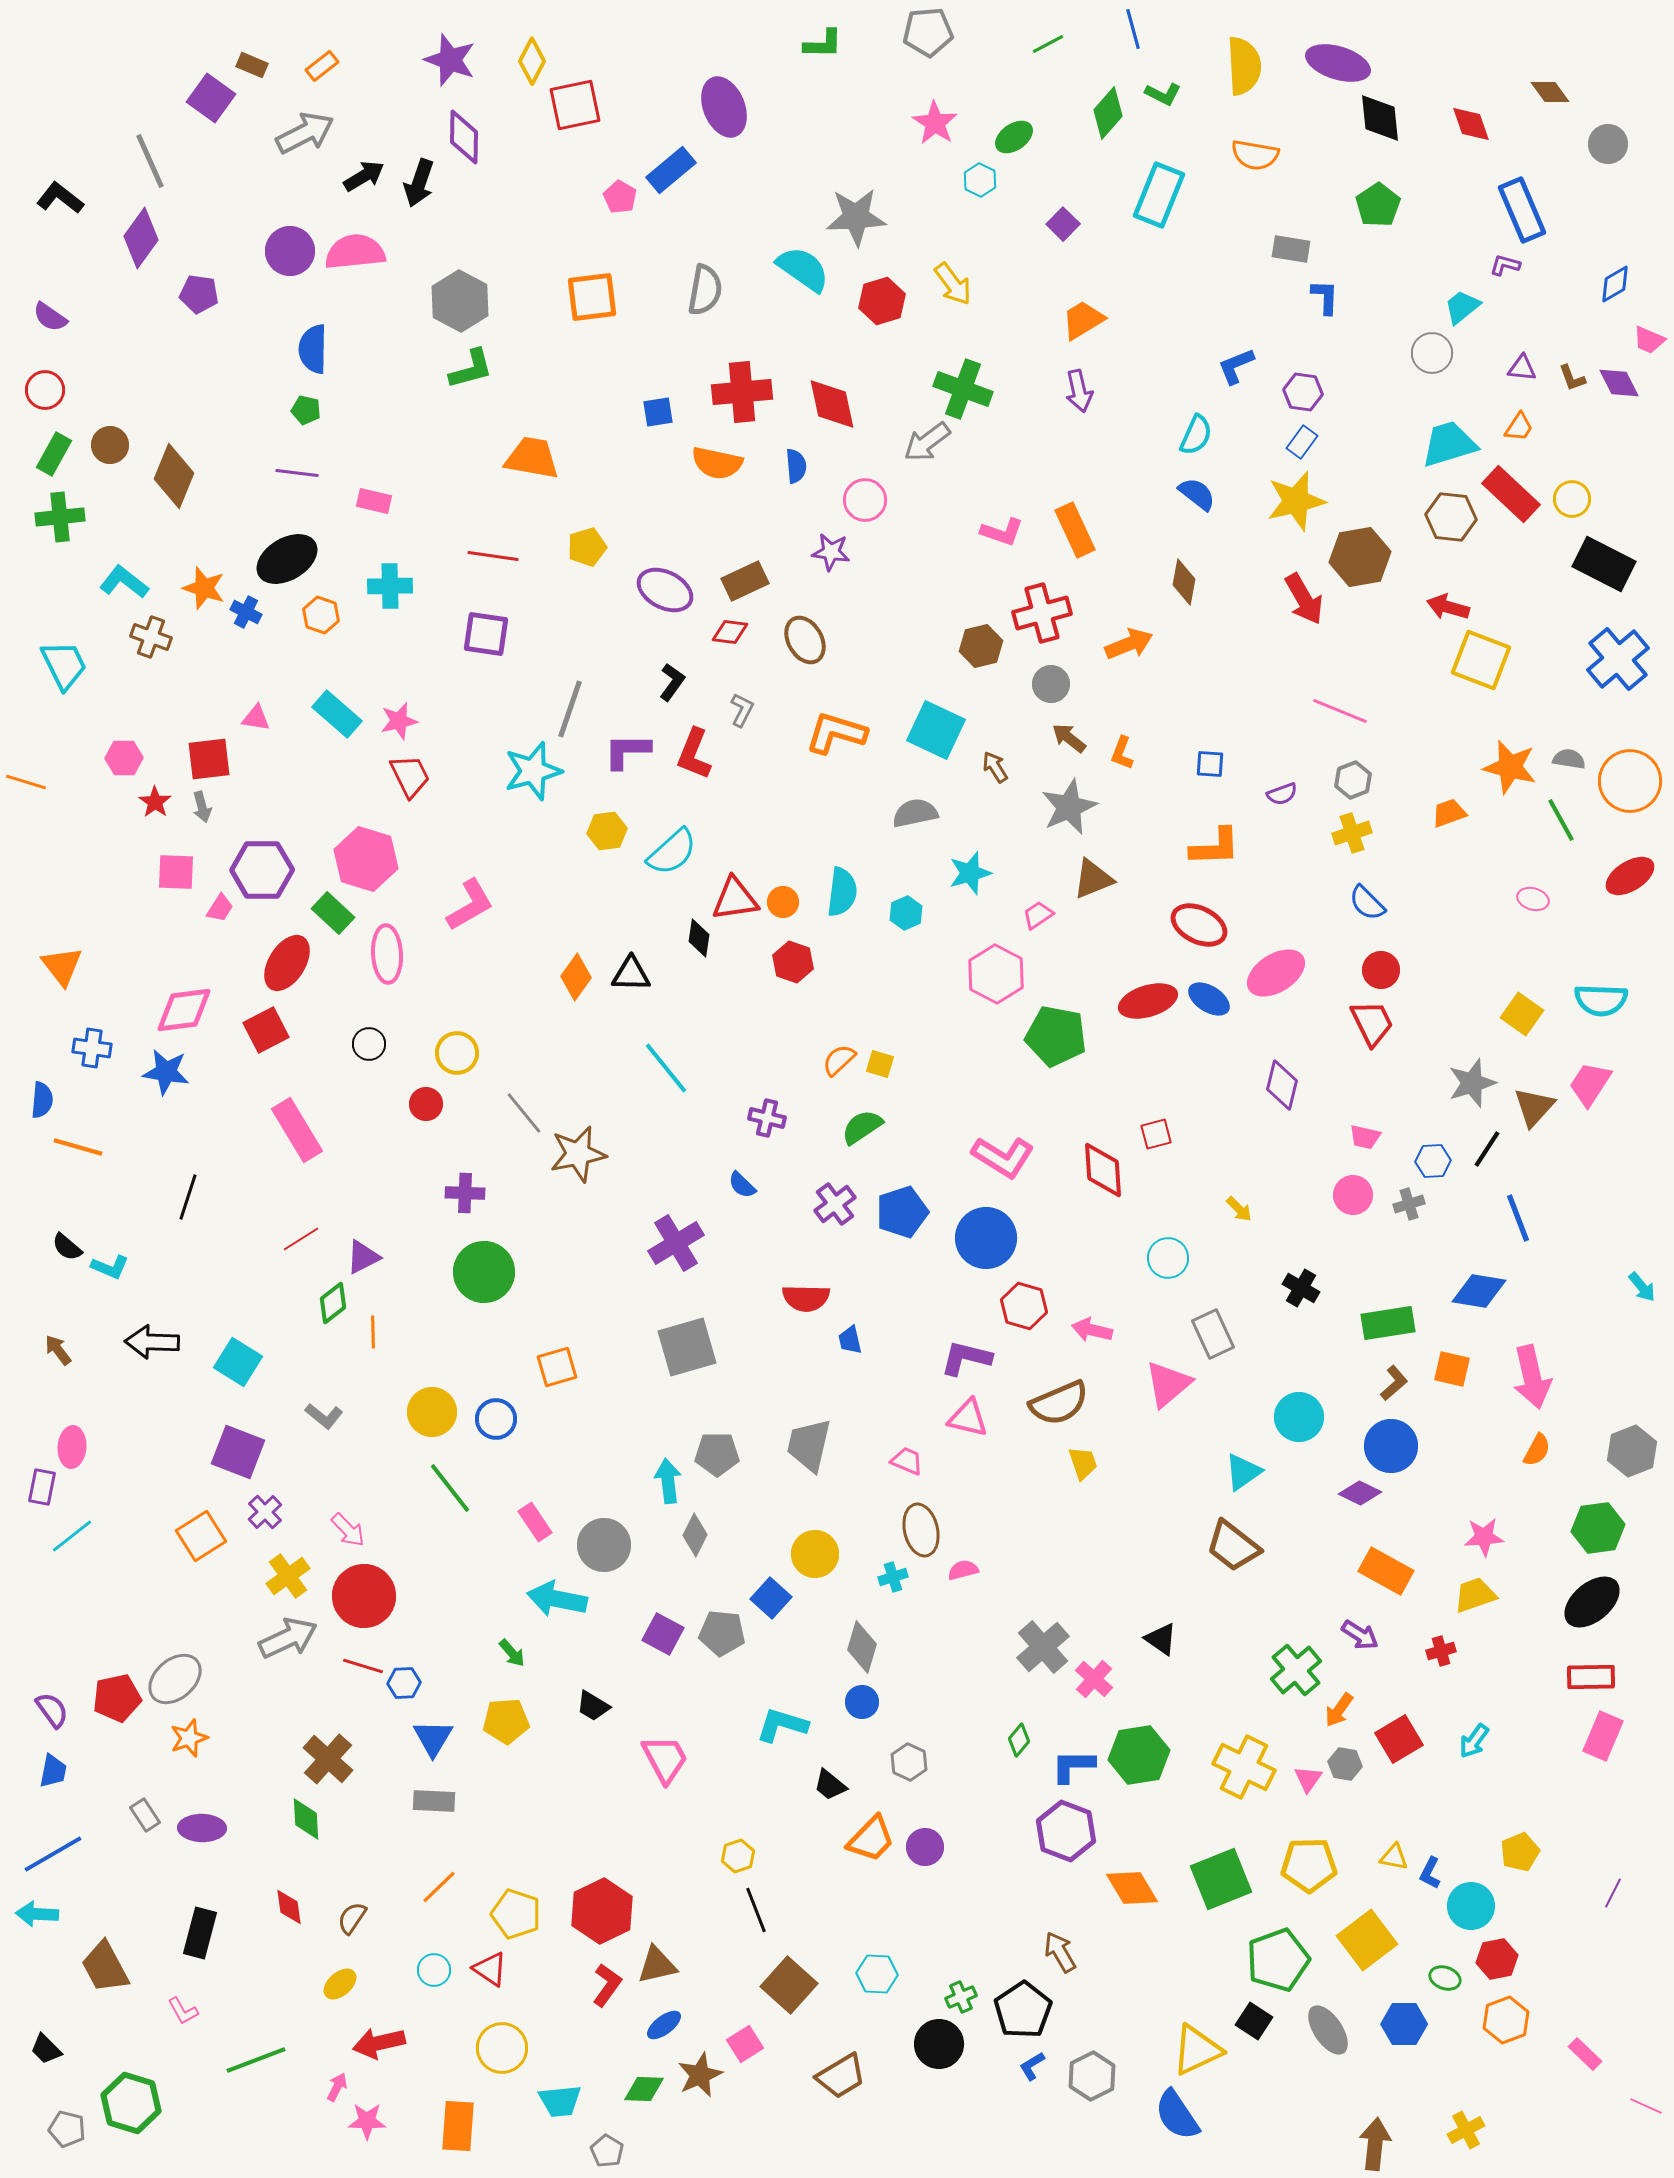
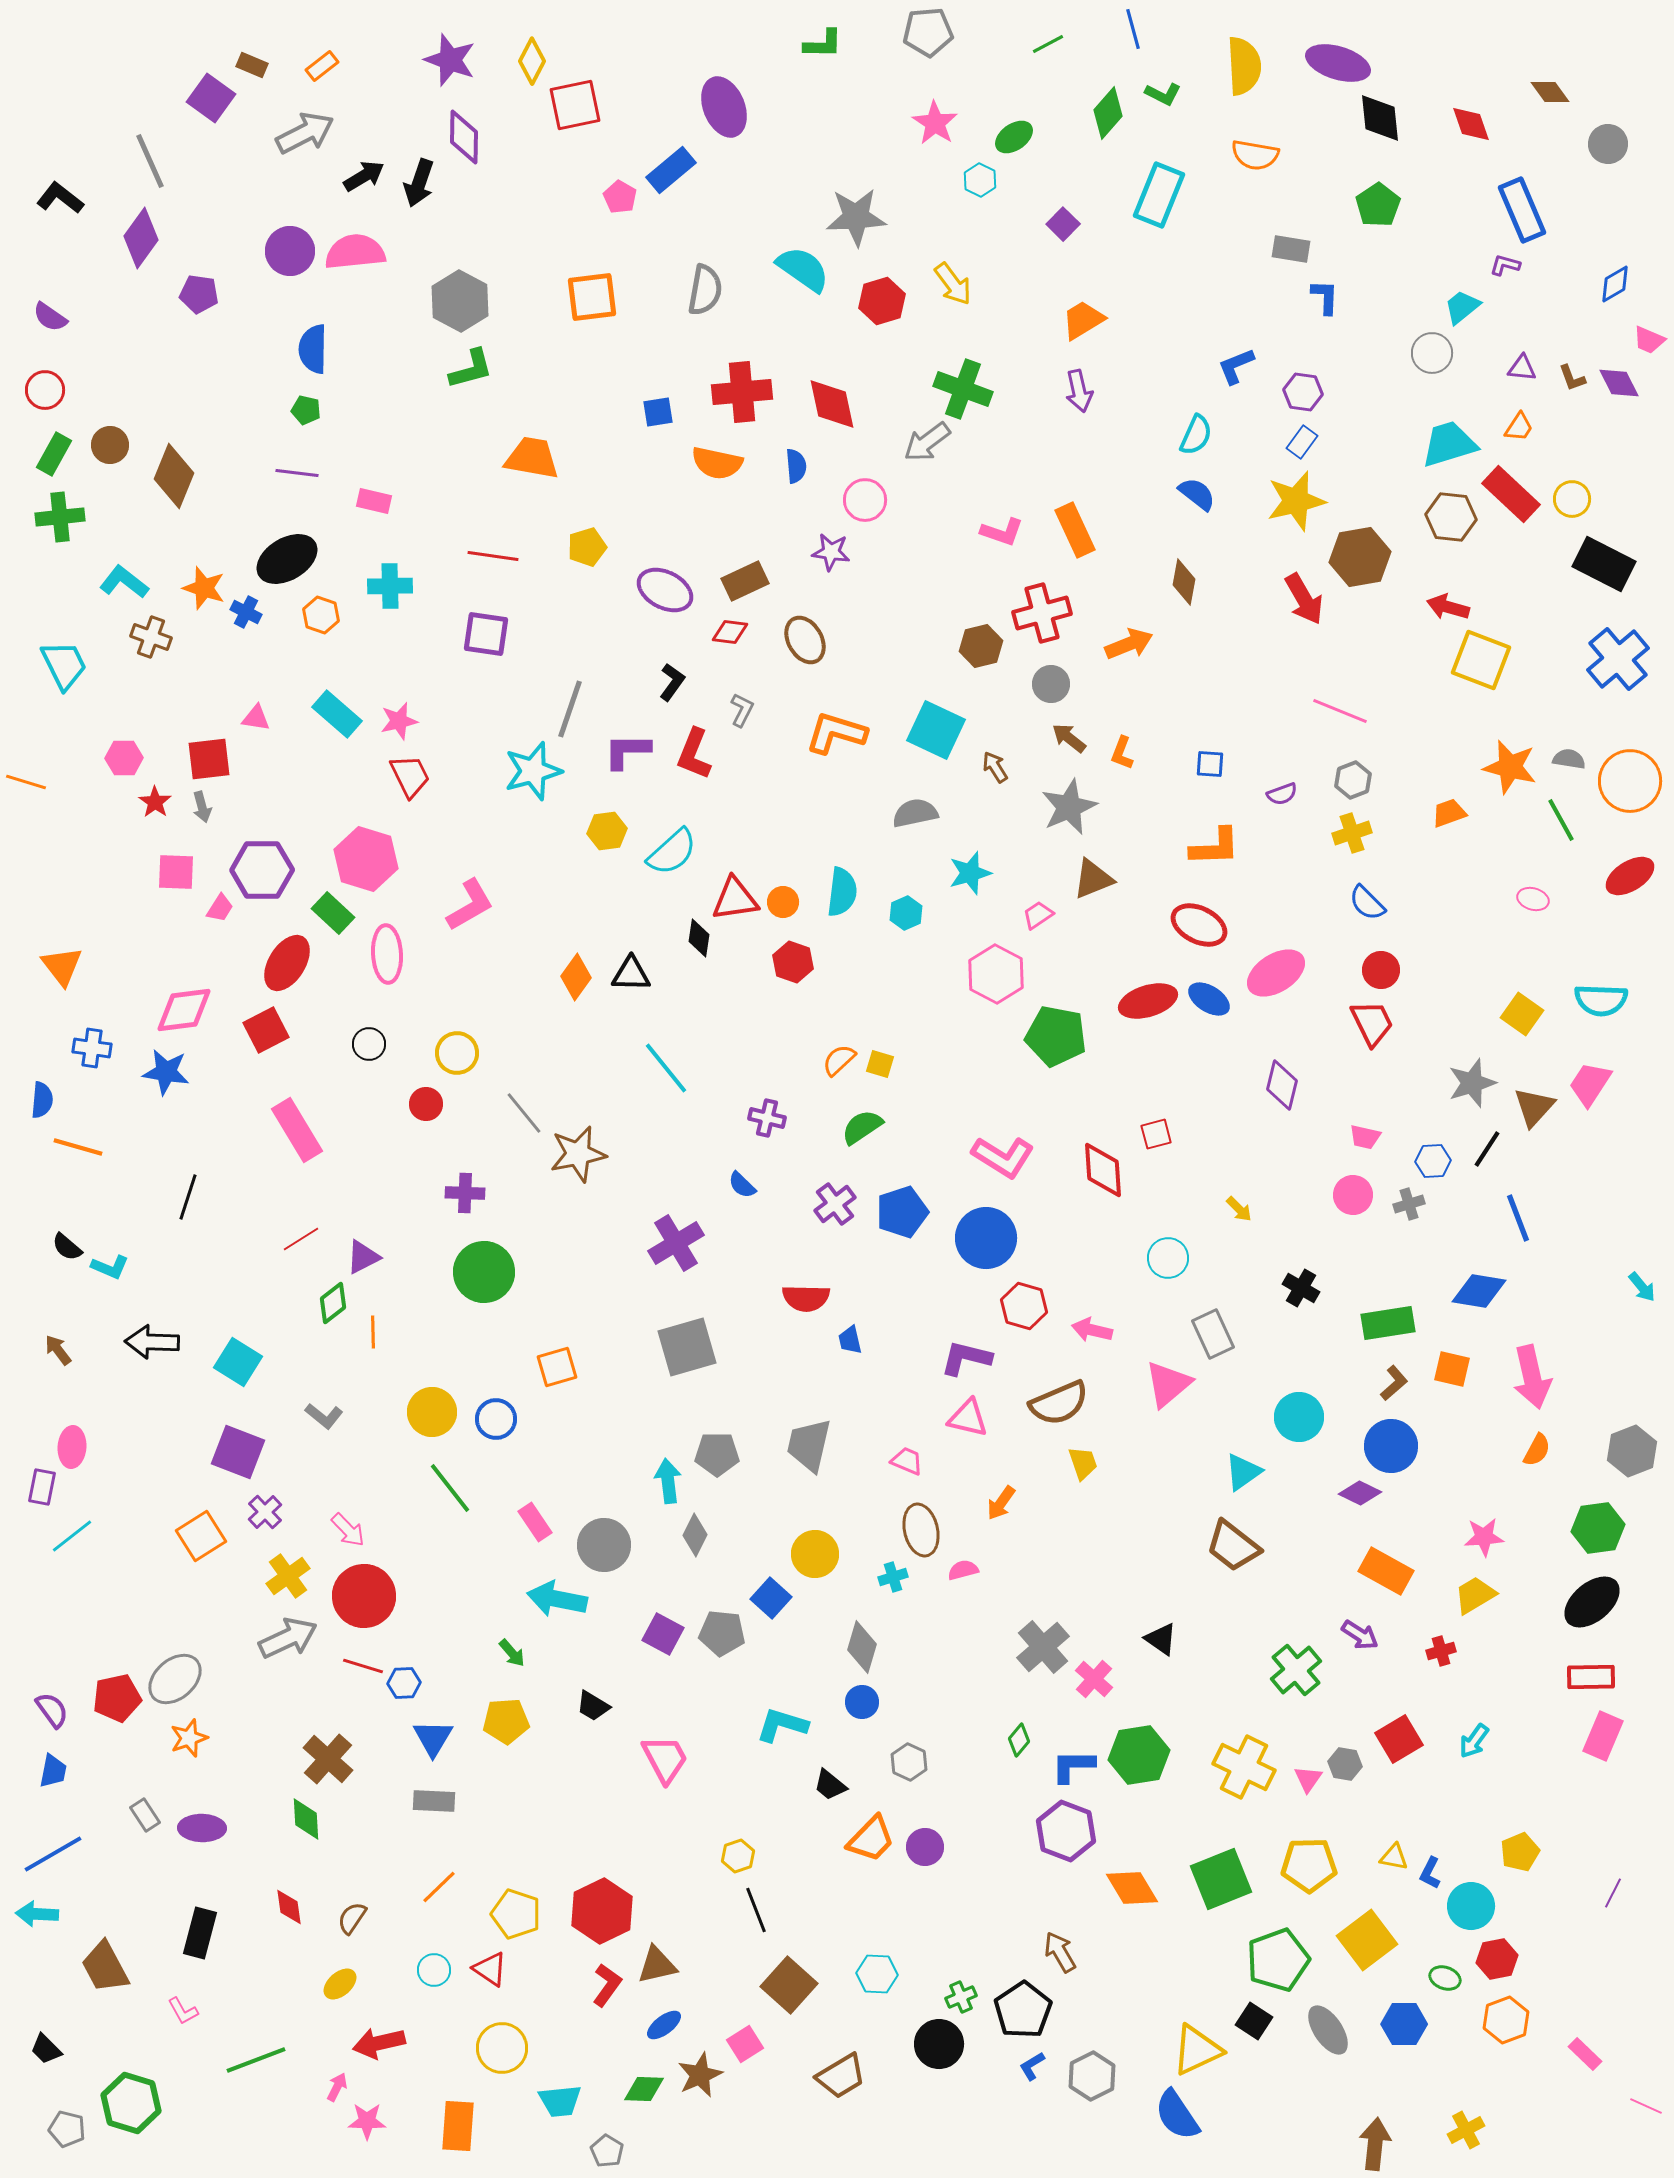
yellow trapezoid at (1475, 1595): rotated 12 degrees counterclockwise
orange arrow at (1339, 1710): moved 338 px left, 207 px up
